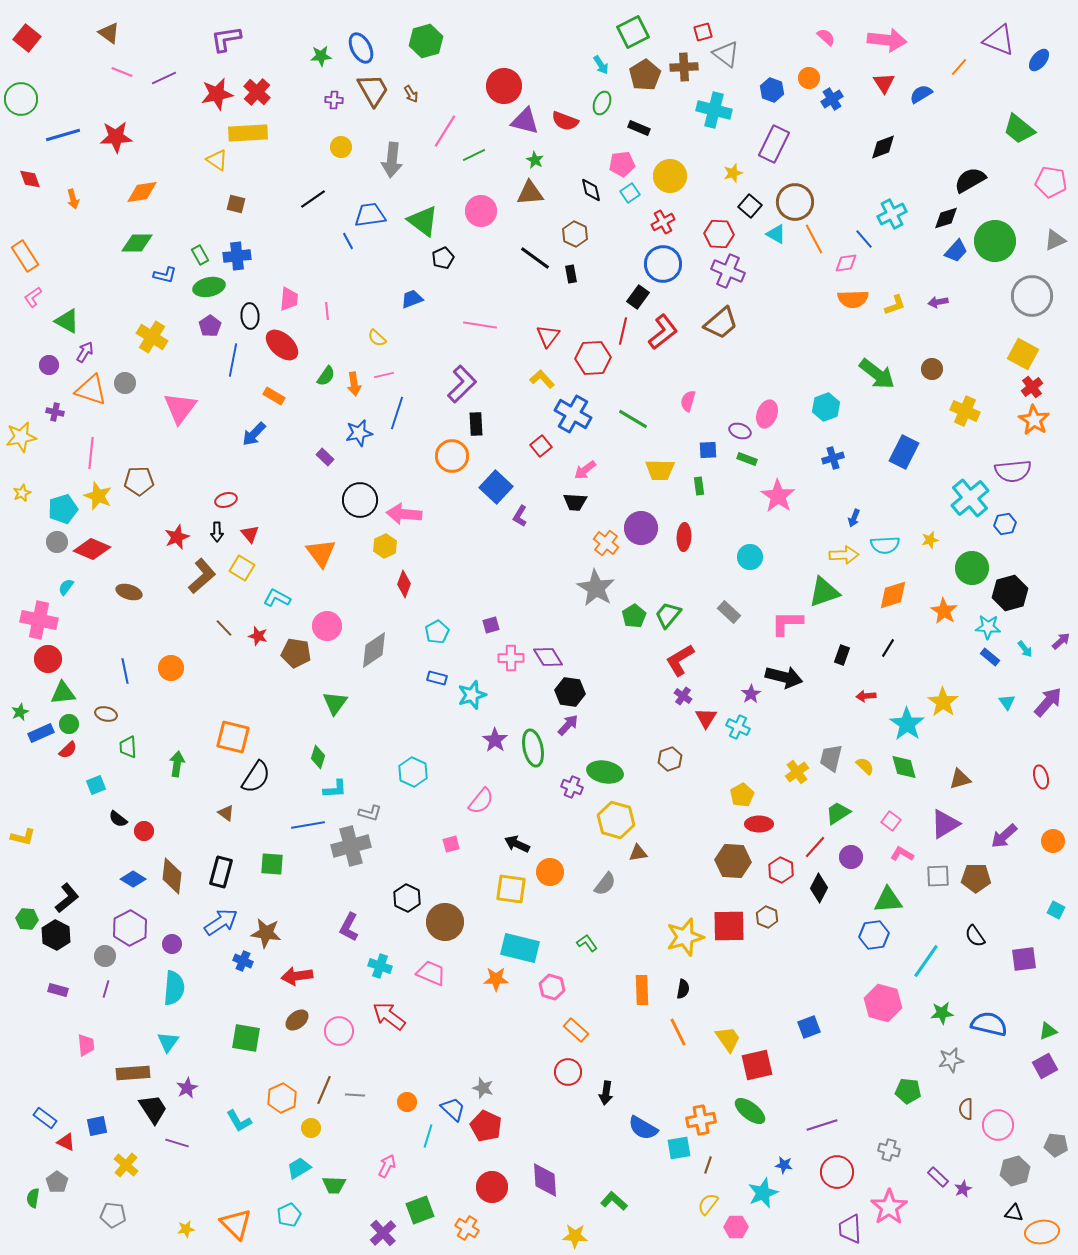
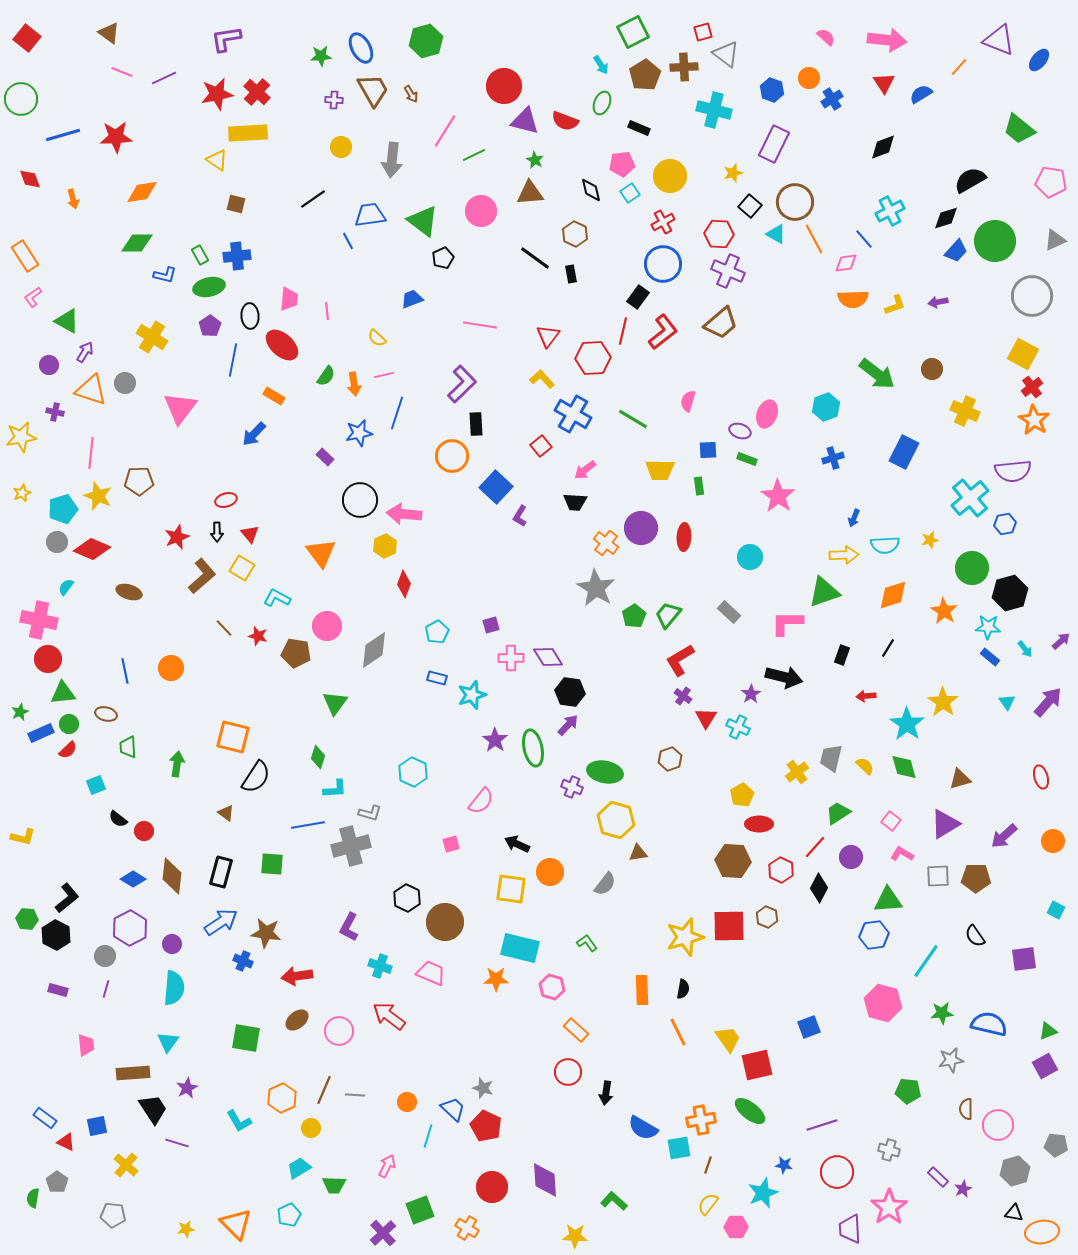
cyan cross at (892, 214): moved 2 px left, 3 px up
